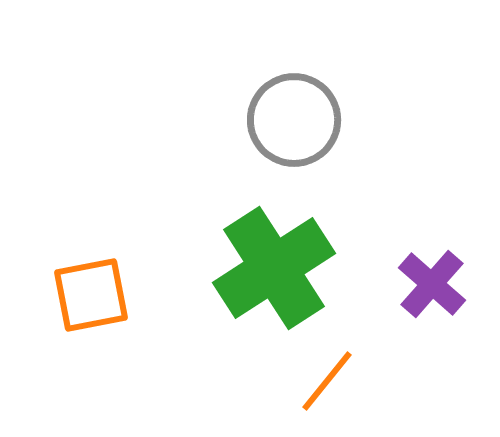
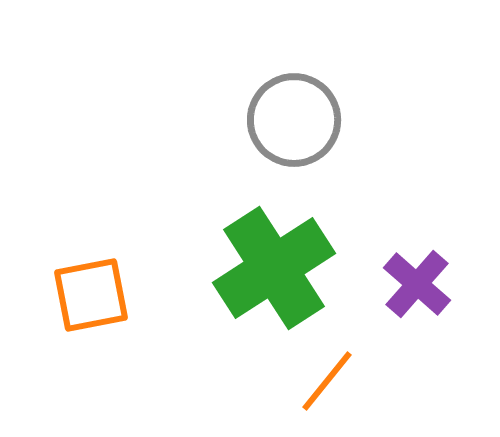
purple cross: moved 15 px left
